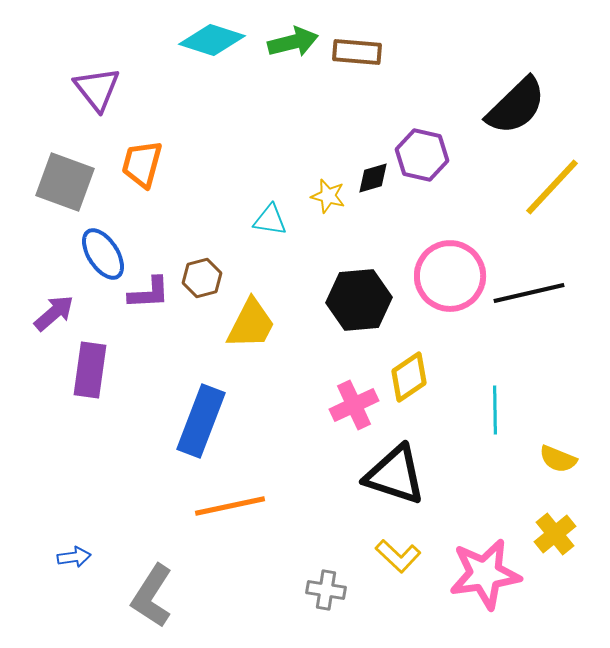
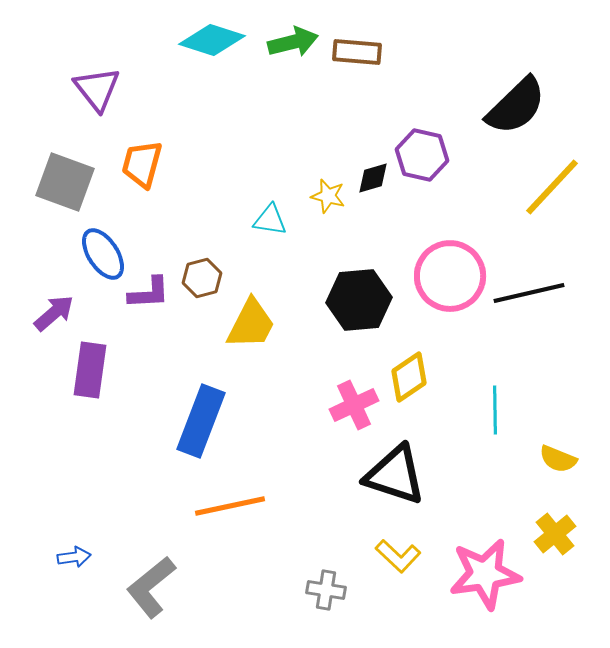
gray L-shape: moved 1 px left, 9 px up; rotated 18 degrees clockwise
